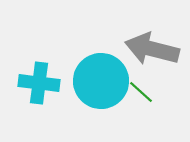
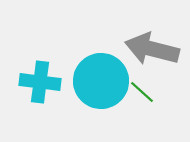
cyan cross: moved 1 px right, 1 px up
green line: moved 1 px right
